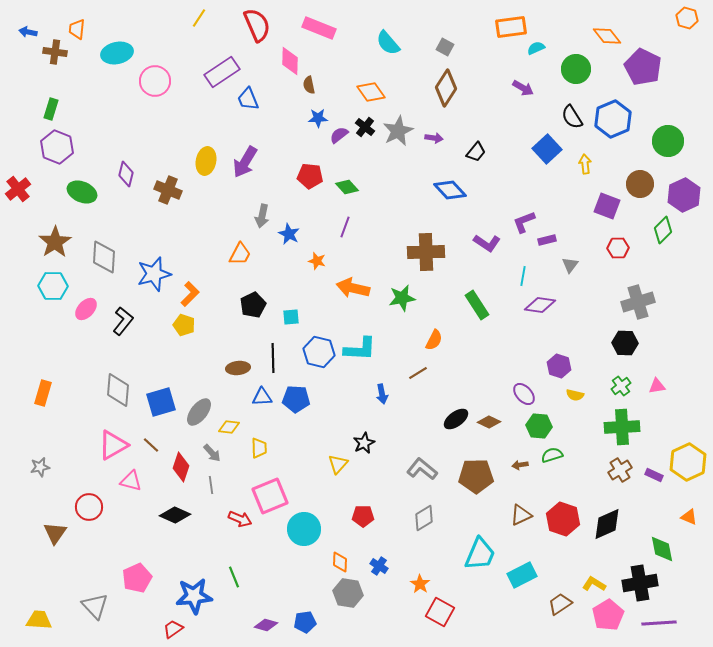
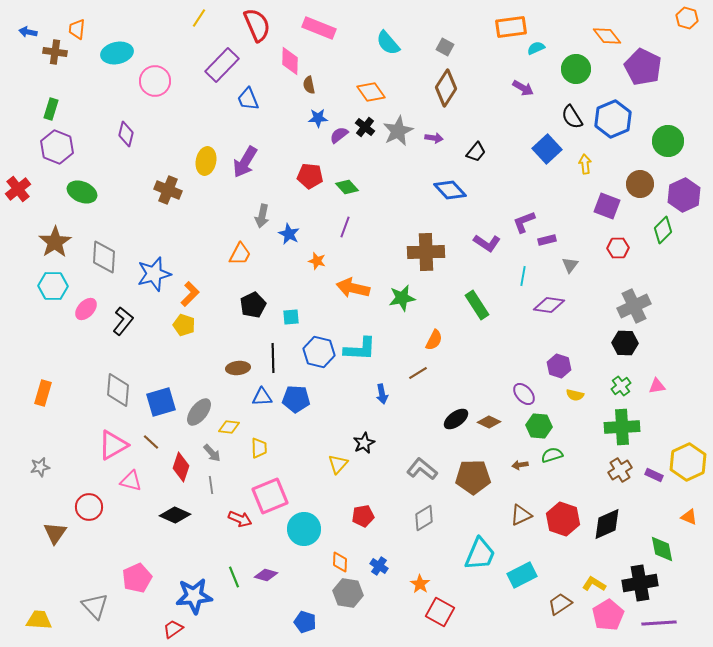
purple rectangle at (222, 72): moved 7 px up; rotated 12 degrees counterclockwise
purple diamond at (126, 174): moved 40 px up
gray cross at (638, 302): moved 4 px left, 4 px down; rotated 8 degrees counterclockwise
purple diamond at (540, 305): moved 9 px right
brown line at (151, 445): moved 3 px up
brown pentagon at (476, 476): moved 3 px left, 1 px down
red pentagon at (363, 516): rotated 10 degrees counterclockwise
blue pentagon at (305, 622): rotated 25 degrees clockwise
purple diamond at (266, 625): moved 50 px up
